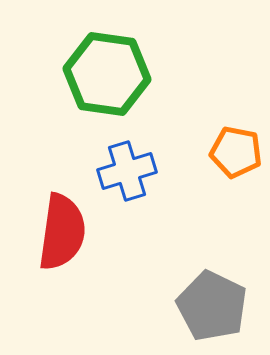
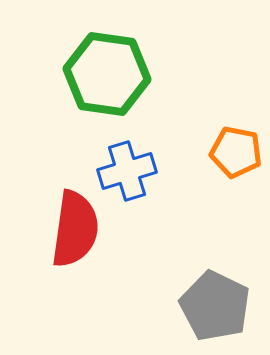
red semicircle: moved 13 px right, 3 px up
gray pentagon: moved 3 px right
